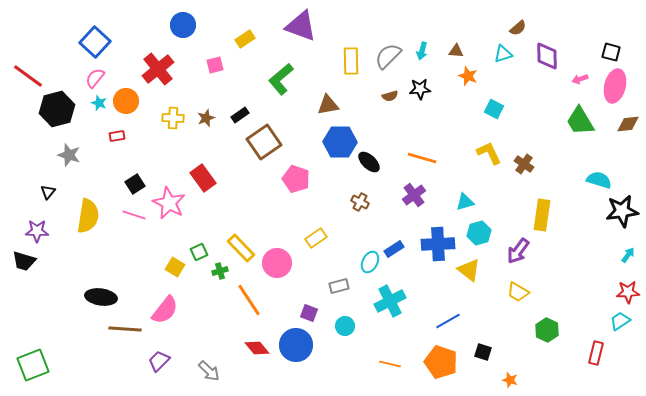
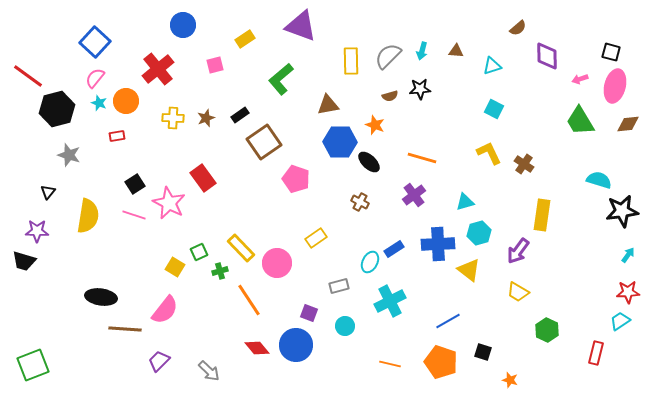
cyan triangle at (503, 54): moved 11 px left, 12 px down
orange star at (468, 76): moved 93 px left, 49 px down
